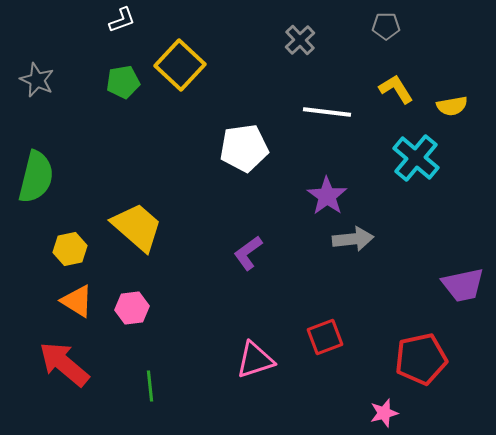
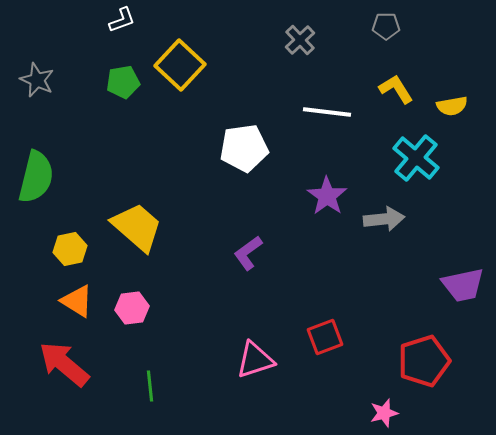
gray arrow: moved 31 px right, 20 px up
red pentagon: moved 3 px right, 2 px down; rotated 6 degrees counterclockwise
